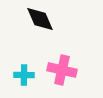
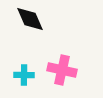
black diamond: moved 10 px left
